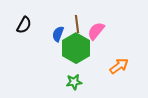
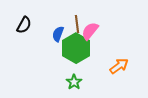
pink semicircle: moved 6 px left
green star: rotated 28 degrees counterclockwise
